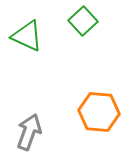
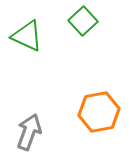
orange hexagon: rotated 15 degrees counterclockwise
